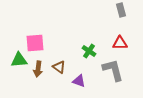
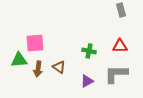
red triangle: moved 3 px down
green cross: rotated 24 degrees counterclockwise
gray L-shape: moved 3 px right, 4 px down; rotated 75 degrees counterclockwise
purple triangle: moved 8 px right; rotated 48 degrees counterclockwise
